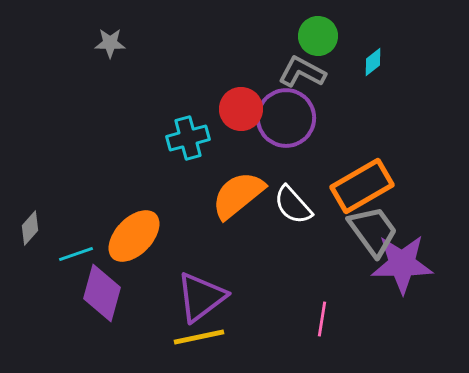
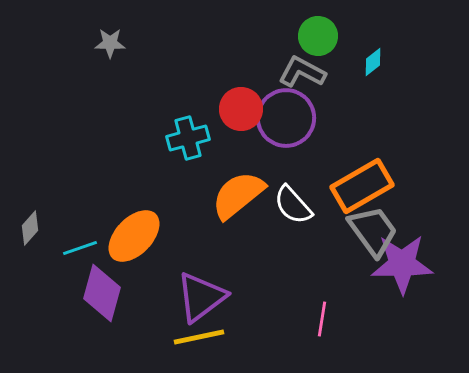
cyan line: moved 4 px right, 6 px up
